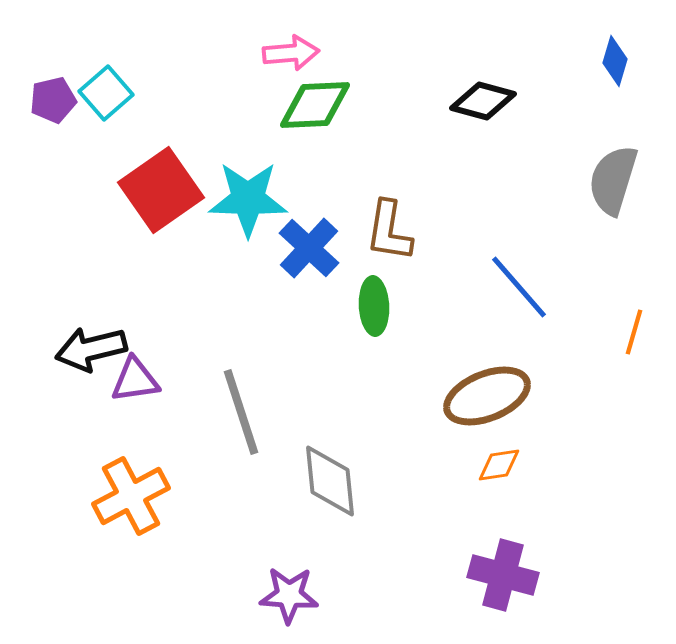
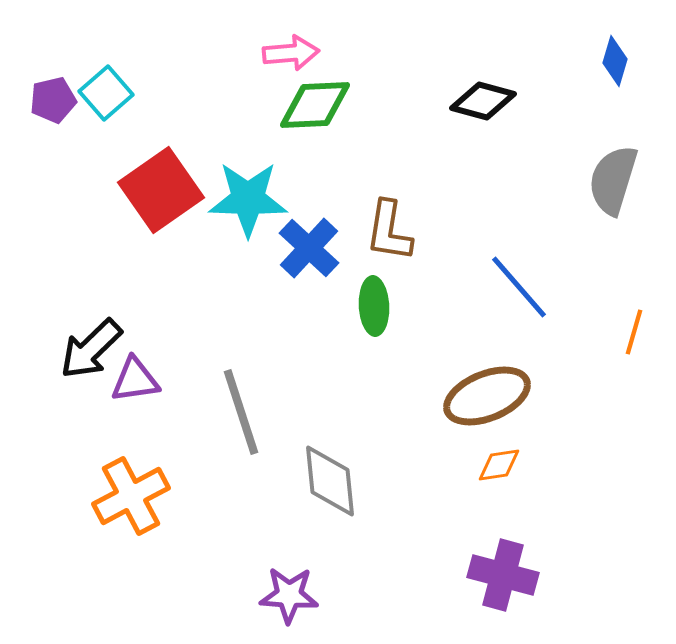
black arrow: rotated 30 degrees counterclockwise
